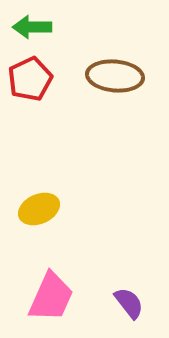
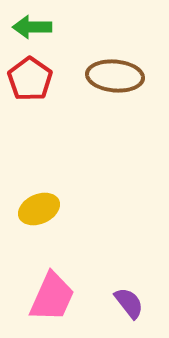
red pentagon: rotated 12 degrees counterclockwise
pink trapezoid: moved 1 px right
